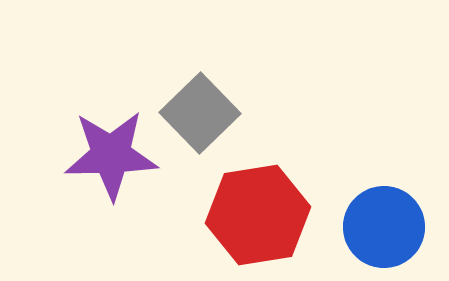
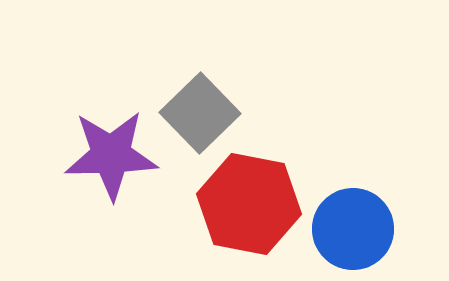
red hexagon: moved 9 px left, 11 px up; rotated 20 degrees clockwise
blue circle: moved 31 px left, 2 px down
